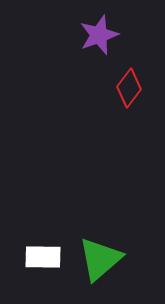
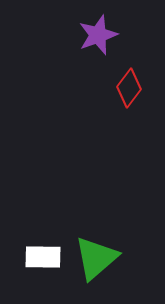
purple star: moved 1 px left
green triangle: moved 4 px left, 1 px up
